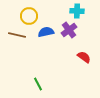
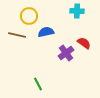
purple cross: moved 3 px left, 23 px down
red semicircle: moved 14 px up
